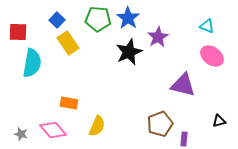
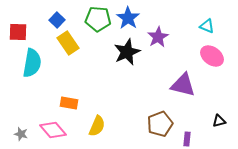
black star: moved 2 px left
purple rectangle: moved 3 px right
